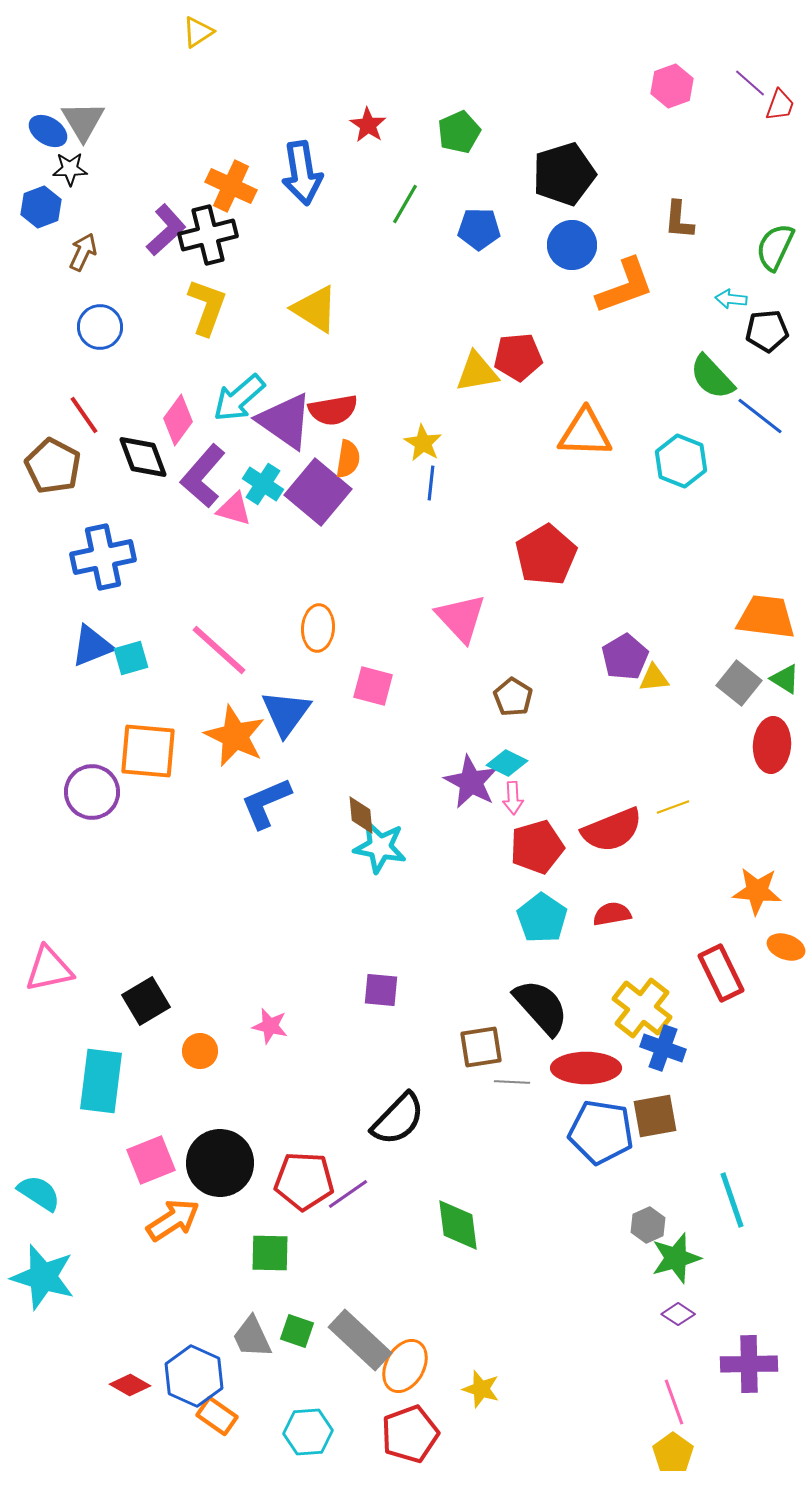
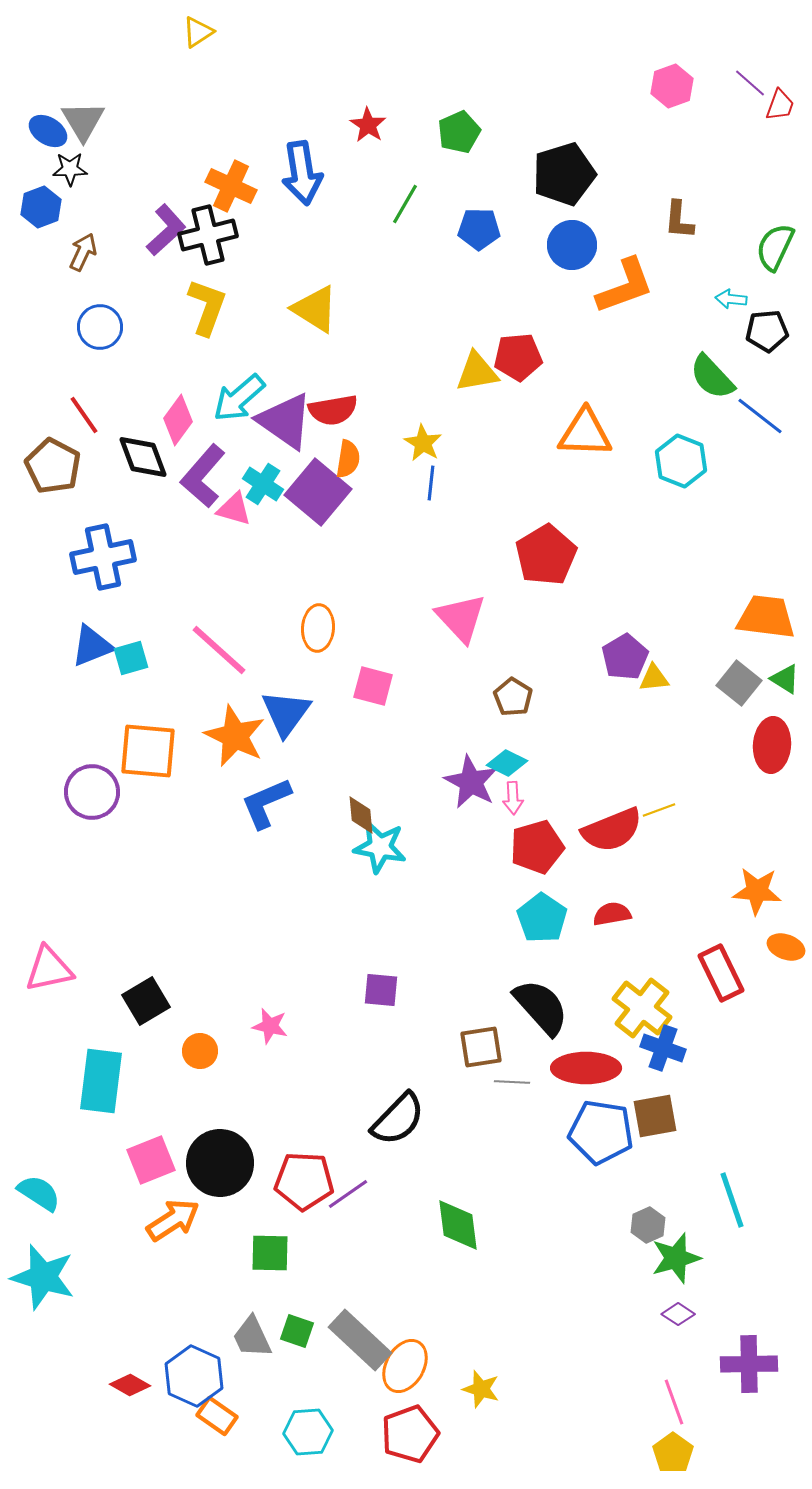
yellow line at (673, 807): moved 14 px left, 3 px down
